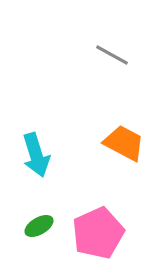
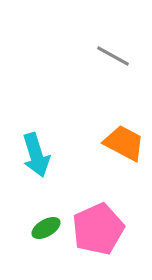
gray line: moved 1 px right, 1 px down
green ellipse: moved 7 px right, 2 px down
pink pentagon: moved 4 px up
